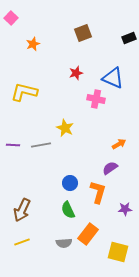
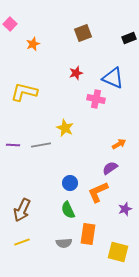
pink square: moved 1 px left, 6 px down
orange L-shape: rotated 130 degrees counterclockwise
purple star: rotated 16 degrees counterclockwise
orange rectangle: rotated 30 degrees counterclockwise
